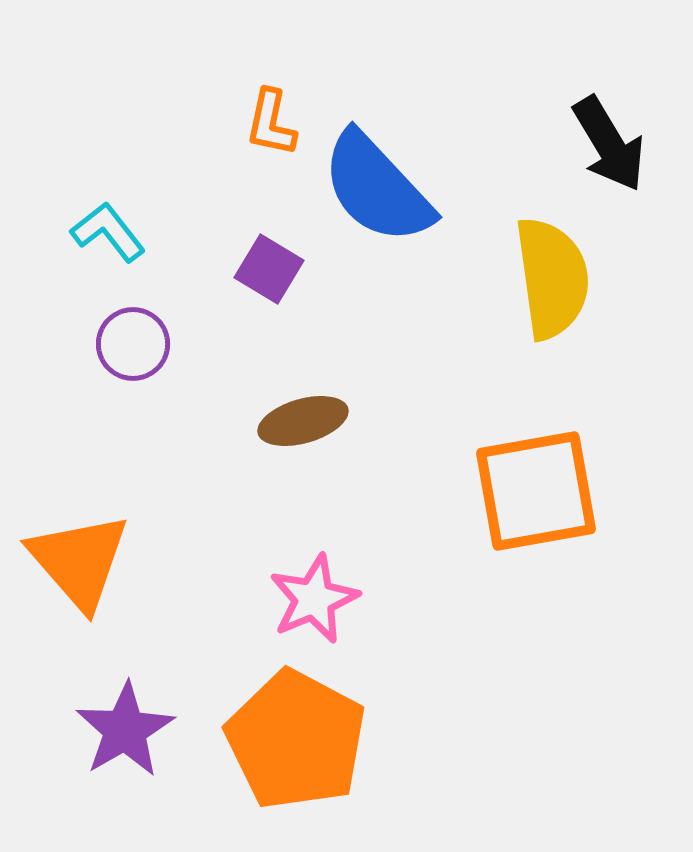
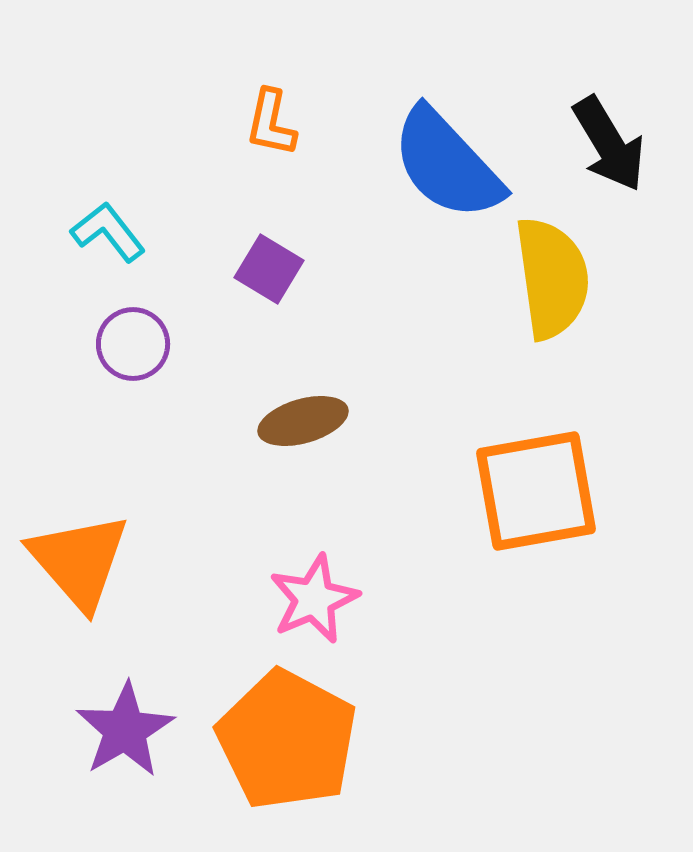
blue semicircle: moved 70 px right, 24 px up
orange pentagon: moved 9 px left
